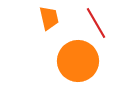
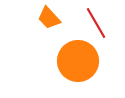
orange trapezoid: rotated 150 degrees clockwise
